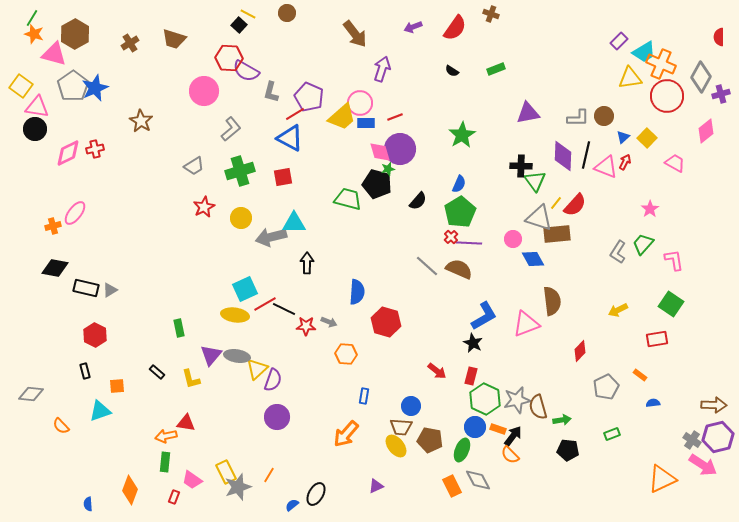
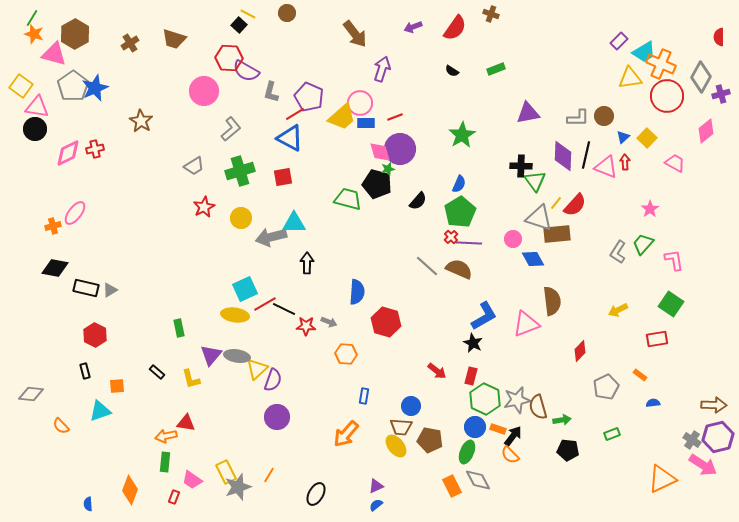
red arrow at (625, 162): rotated 28 degrees counterclockwise
green ellipse at (462, 450): moved 5 px right, 2 px down
blue semicircle at (292, 505): moved 84 px right
